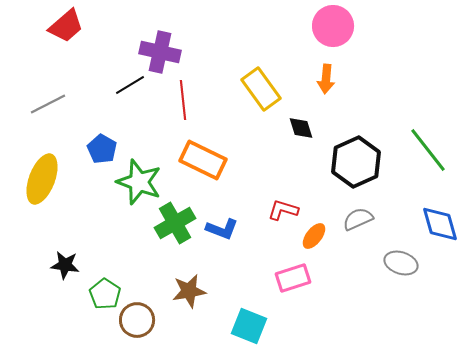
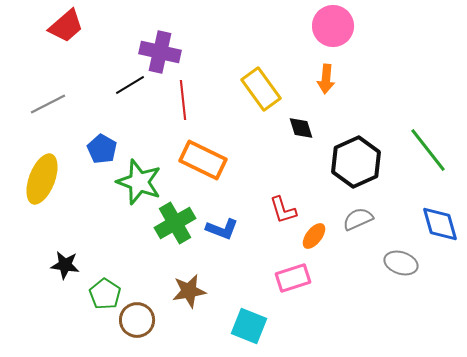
red L-shape: rotated 124 degrees counterclockwise
